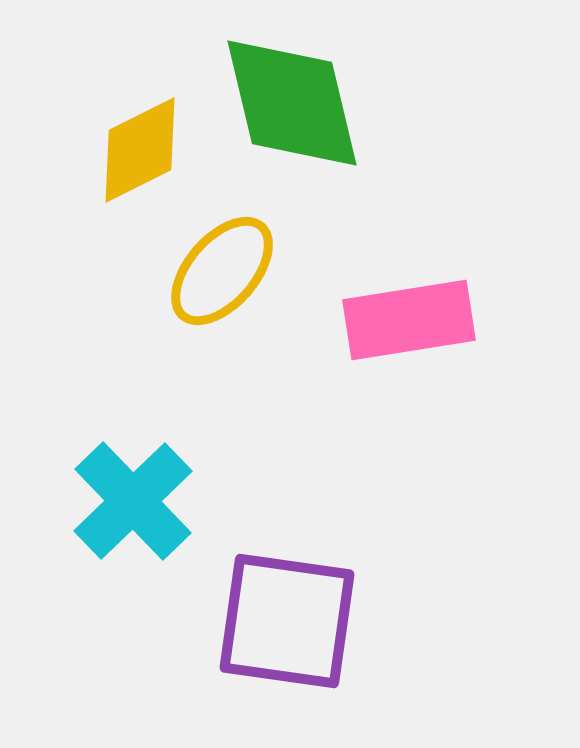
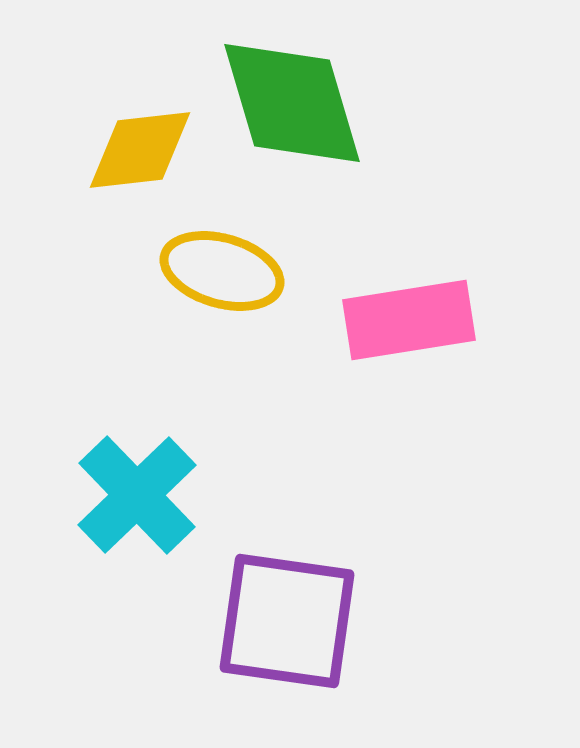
green diamond: rotated 3 degrees counterclockwise
yellow diamond: rotated 20 degrees clockwise
yellow ellipse: rotated 65 degrees clockwise
cyan cross: moved 4 px right, 6 px up
